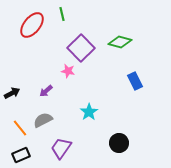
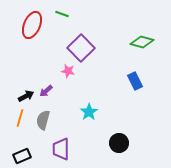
green line: rotated 56 degrees counterclockwise
red ellipse: rotated 16 degrees counterclockwise
green diamond: moved 22 px right
black arrow: moved 14 px right, 3 px down
gray semicircle: rotated 48 degrees counterclockwise
orange line: moved 10 px up; rotated 54 degrees clockwise
purple trapezoid: moved 1 px down; rotated 35 degrees counterclockwise
black rectangle: moved 1 px right, 1 px down
